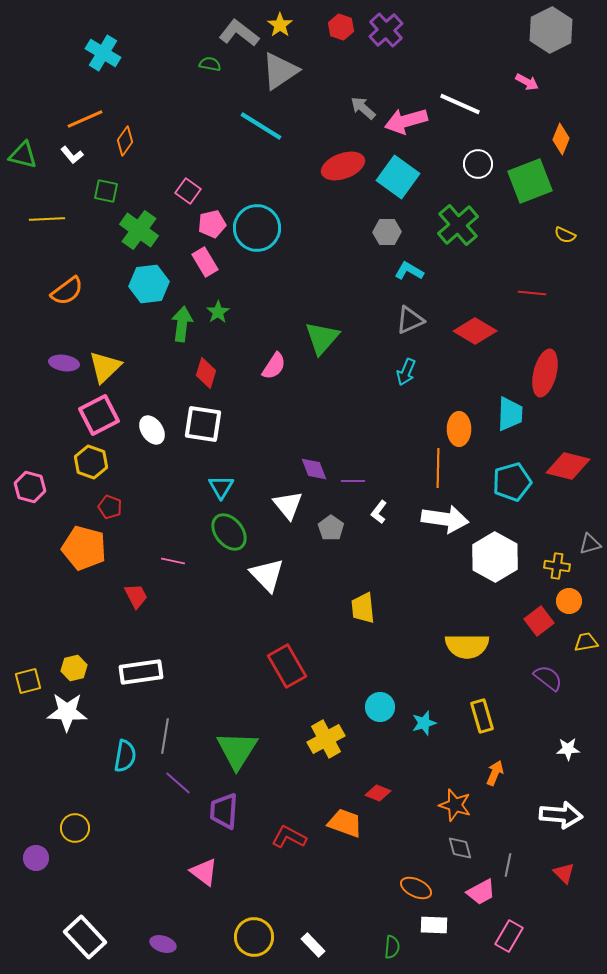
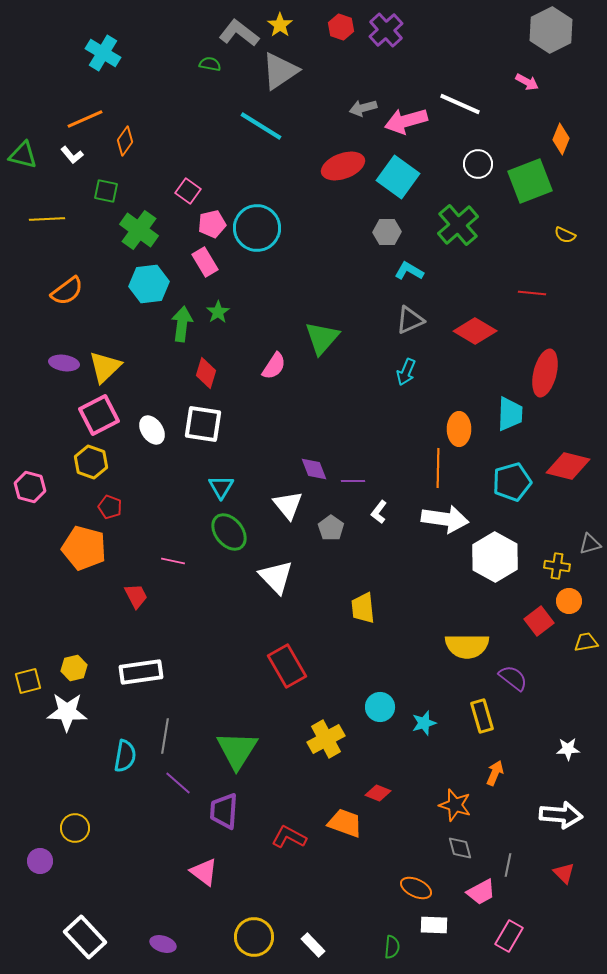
gray arrow at (363, 108): rotated 56 degrees counterclockwise
white triangle at (267, 575): moved 9 px right, 2 px down
purple semicircle at (548, 678): moved 35 px left
purple circle at (36, 858): moved 4 px right, 3 px down
